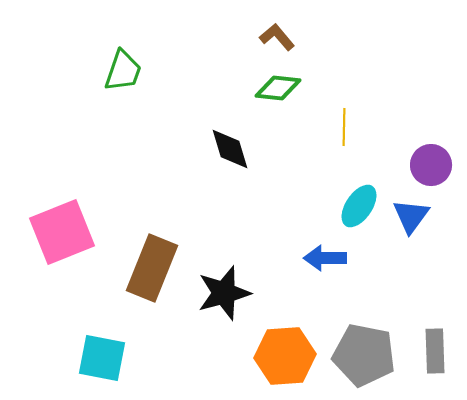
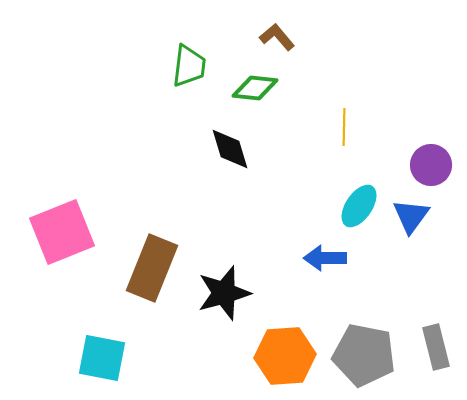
green trapezoid: moved 66 px right, 5 px up; rotated 12 degrees counterclockwise
green diamond: moved 23 px left
gray rectangle: moved 1 px right, 4 px up; rotated 12 degrees counterclockwise
